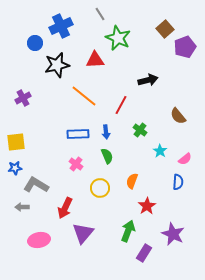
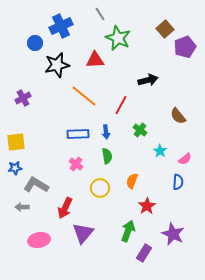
green semicircle: rotated 14 degrees clockwise
